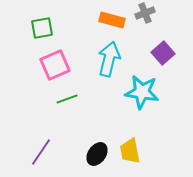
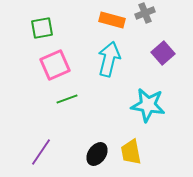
cyan star: moved 6 px right, 13 px down
yellow trapezoid: moved 1 px right, 1 px down
